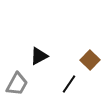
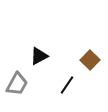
black line: moved 2 px left, 1 px down
